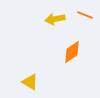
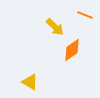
yellow arrow: moved 8 px down; rotated 126 degrees counterclockwise
orange diamond: moved 2 px up
